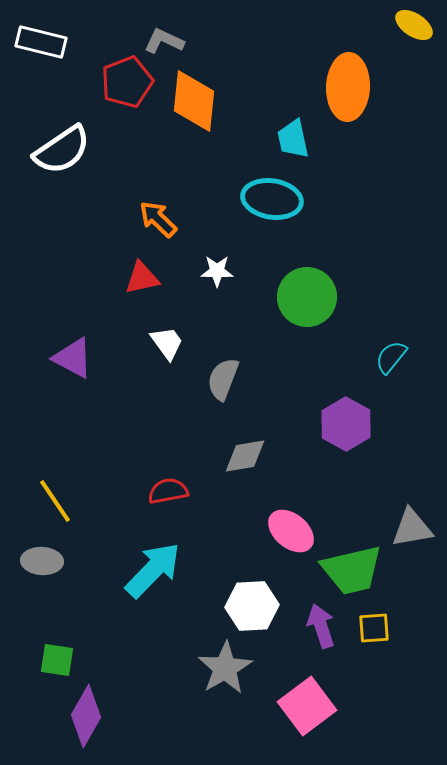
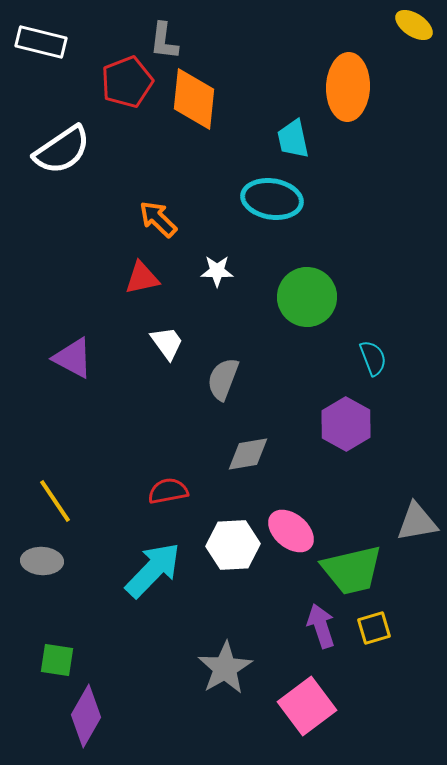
gray L-shape: rotated 108 degrees counterclockwise
orange diamond: moved 2 px up
cyan semicircle: moved 18 px left, 1 px down; rotated 120 degrees clockwise
gray diamond: moved 3 px right, 2 px up
gray triangle: moved 5 px right, 6 px up
white hexagon: moved 19 px left, 61 px up
yellow square: rotated 12 degrees counterclockwise
